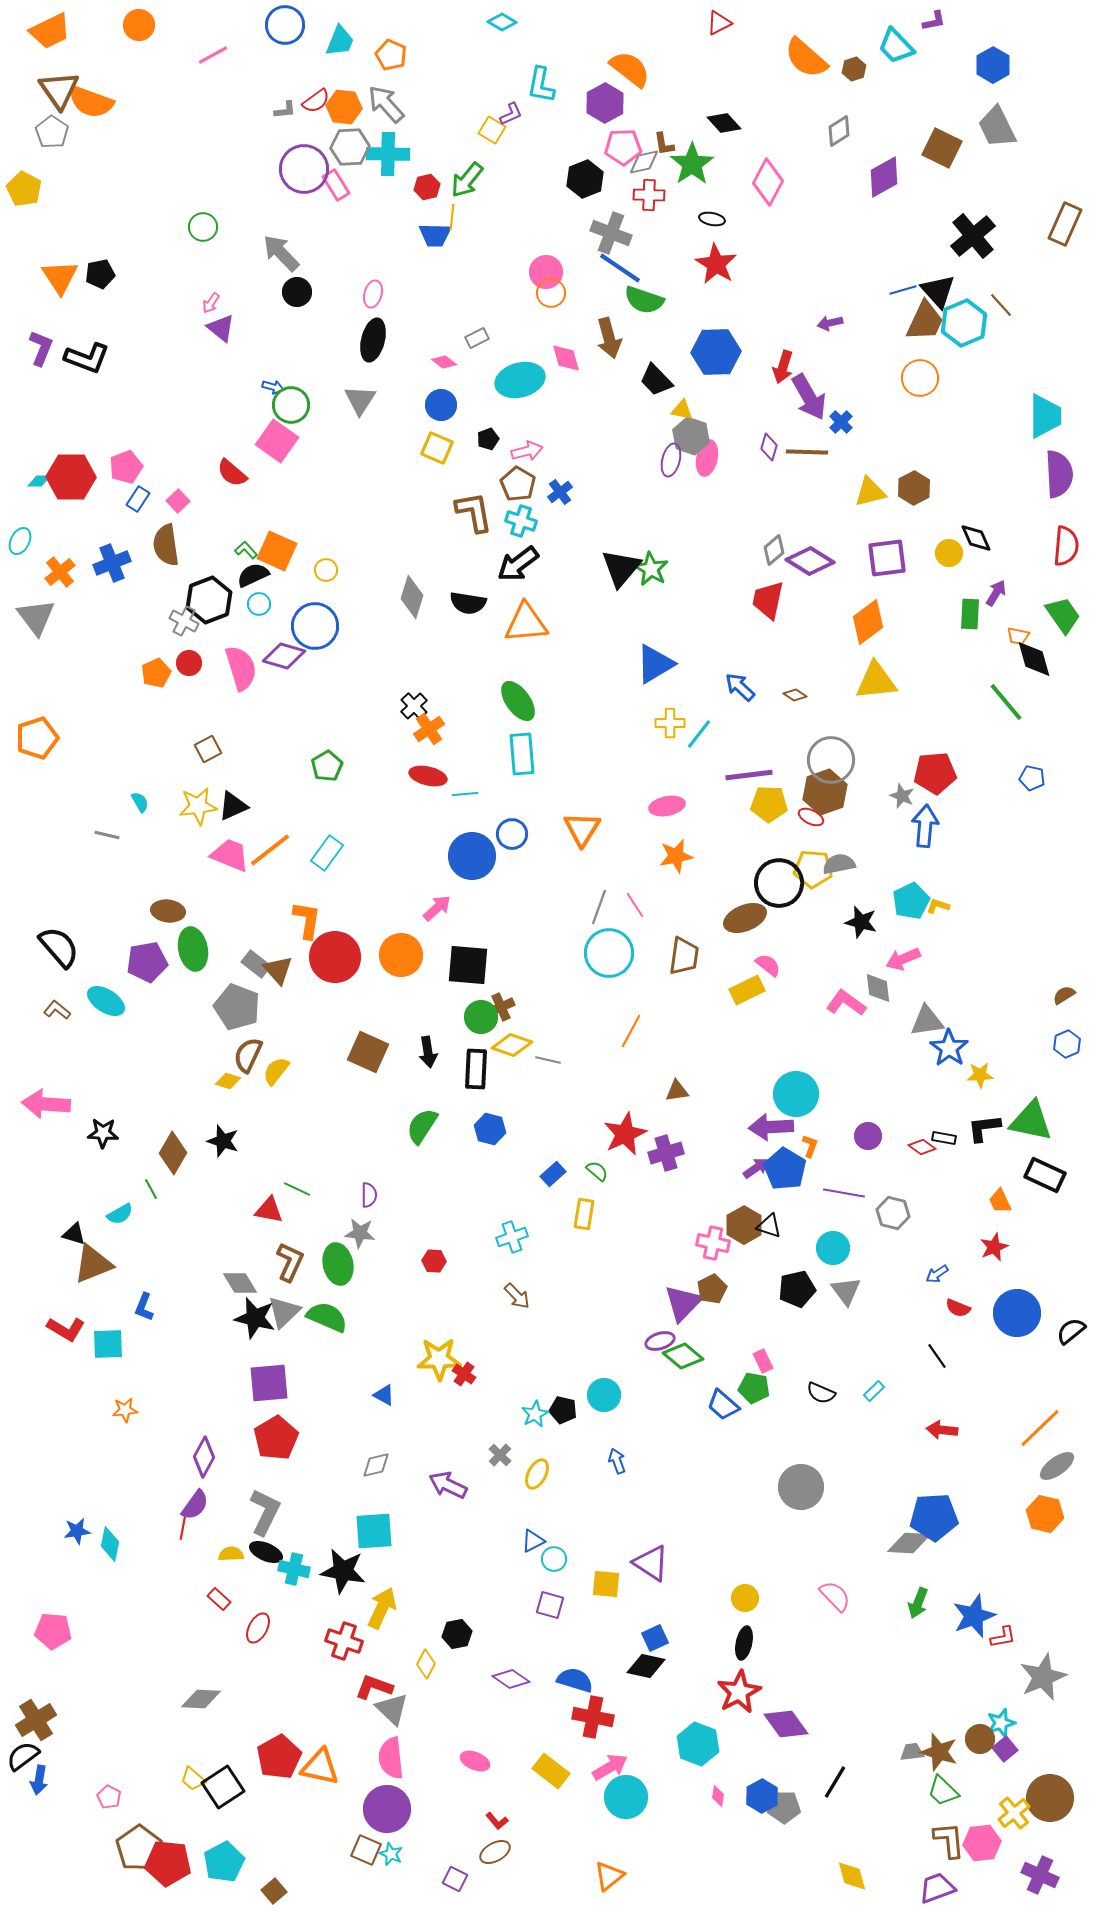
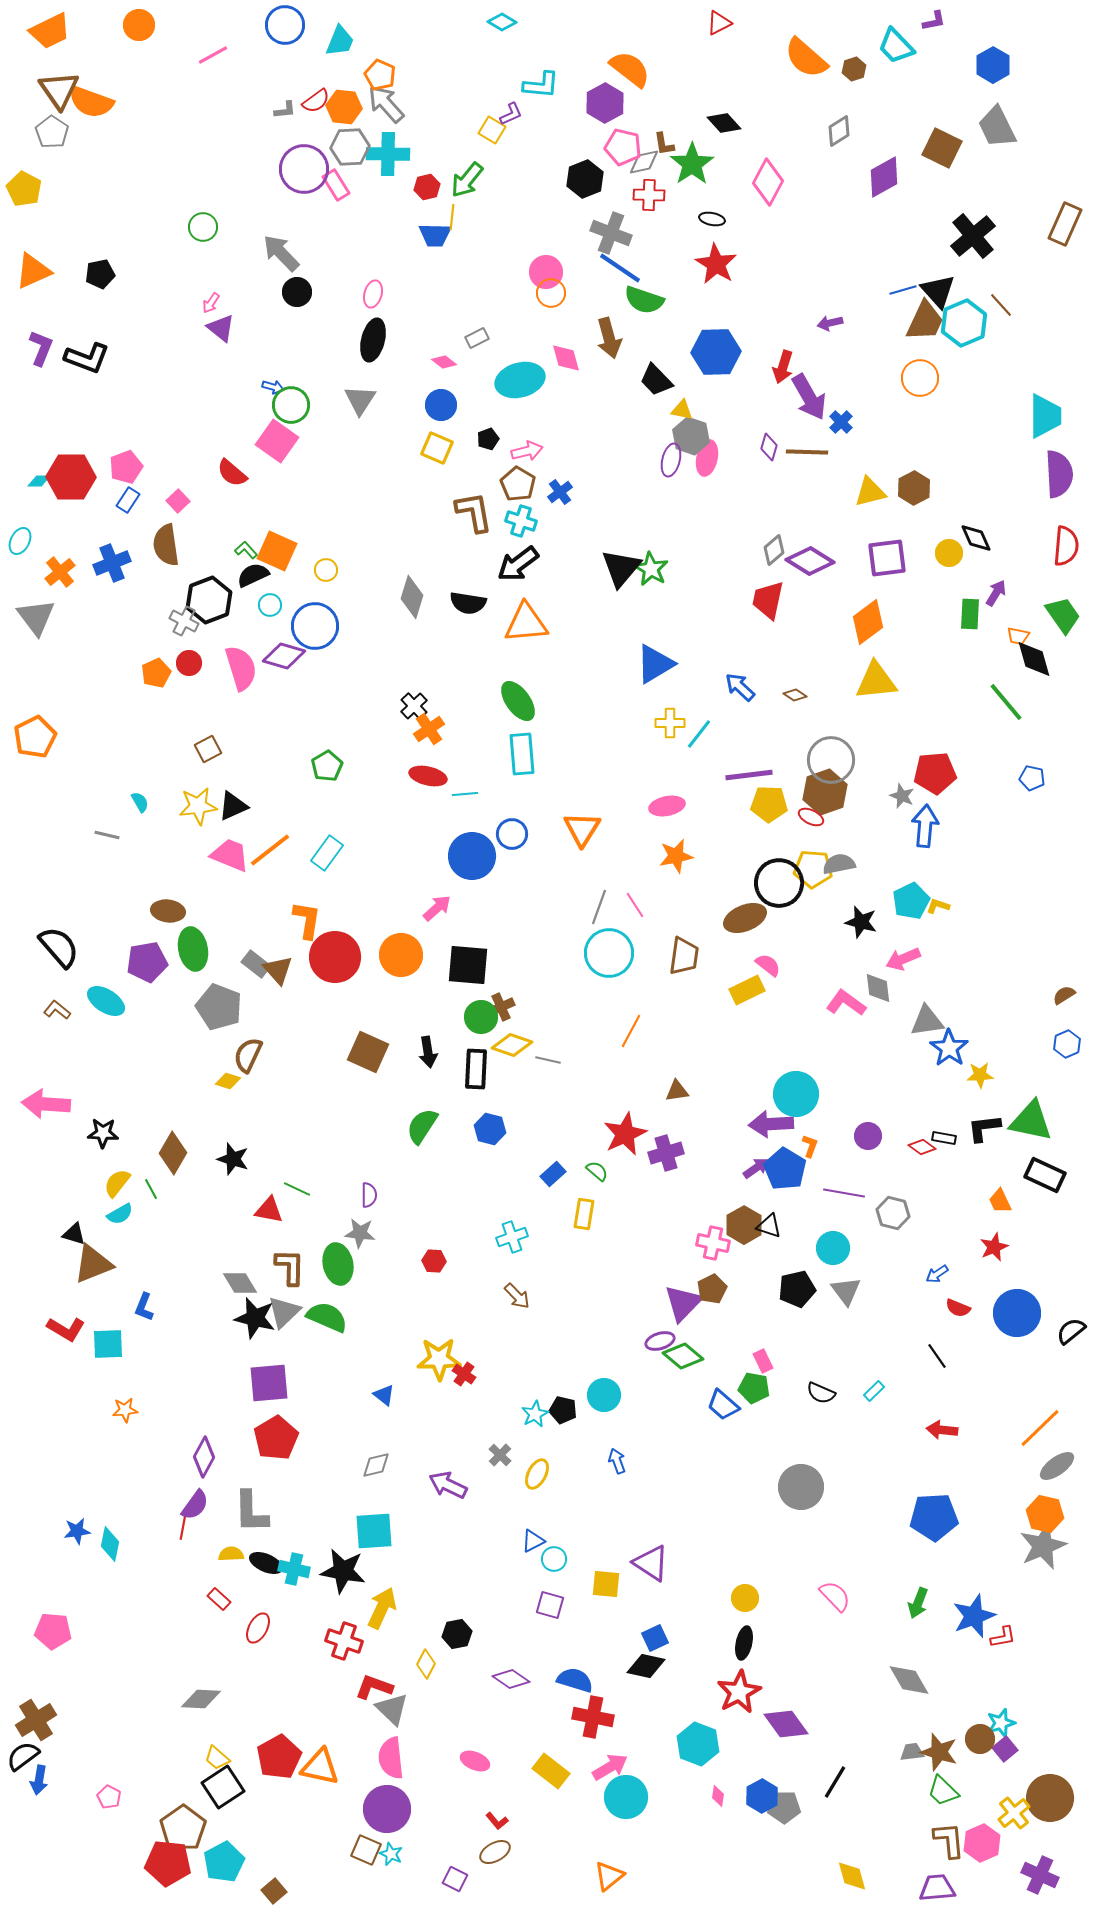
orange pentagon at (391, 55): moved 11 px left, 20 px down
cyan L-shape at (541, 85): rotated 96 degrees counterclockwise
pink pentagon at (623, 147): rotated 15 degrees clockwise
orange triangle at (60, 277): moved 27 px left, 6 px up; rotated 39 degrees clockwise
blue rectangle at (138, 499): moved 10 px left, 1 px down
cyan circle at (259, 604): moved 11 px right, 1 px down
orange pentagon at (37, 738): moved 2 px left, 1 px up; rotated 9 degrees counterclockwise
gray pentagon at (237, 1007): moved 18 px left
yellow semicircle at (276, 1071): moved 159 px left, 112 px down
purple arrow at (771, 1127): moved 3 px up
black star at (223, 1141): moved 10 px right, 18 px down
brown L-shape at (290, 1262): moved 5 px down; rotated 24 degrees counterclockwise
blue triangle at (384, 1395): rotated 10 degrees clockwise
gray L-shape at (265, 1512): moved 14 px left; rotated 153 degrees clockwise
gray diamond at (909, 1543): moved 137 px down; rotated 57 degrees clockwise
black ellipse at (266, 1552): moved 11 px down
gray star at (1043, 1677): moved 131 px up
yellow trapezoid at (193, 1779): moved 24 px right, 21 px up
pink hexagon at (982, 1843): rotated 18 degrees counterclockwise
brown pentagon at (139, 1848): moved 44 px right, 20 px up
purple trapezoid at (937, 1888): rotated 15 degrees clockwise
